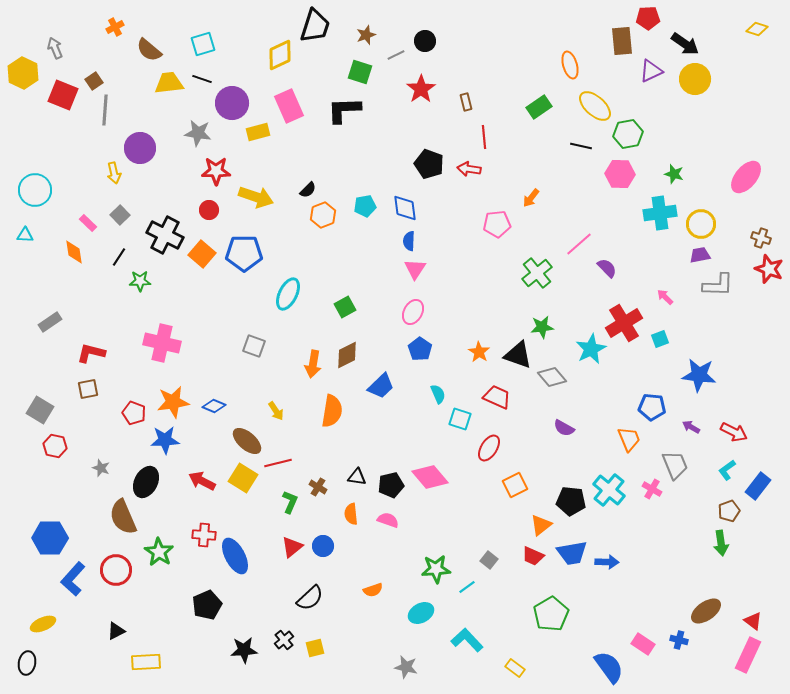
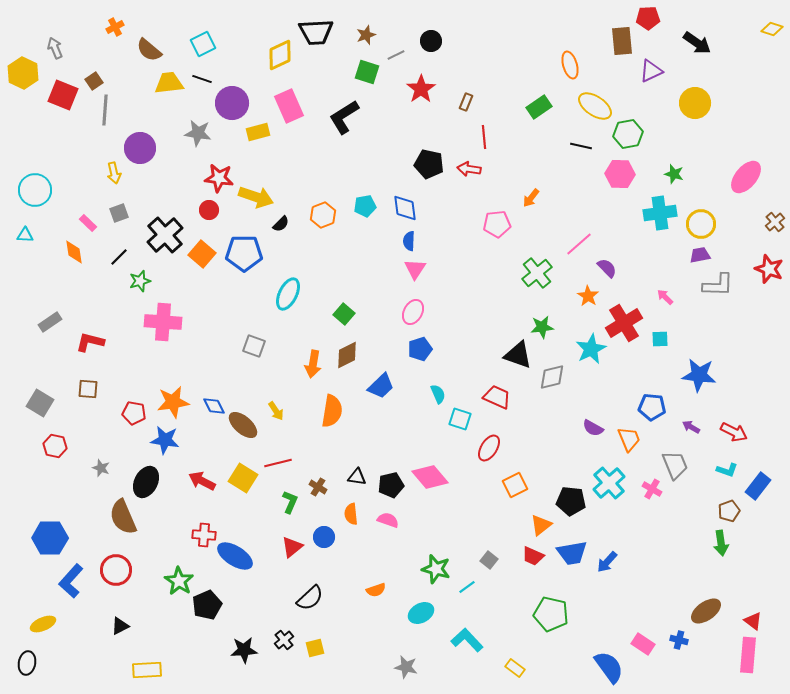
black trapezoid at (315, 26): moved 1 px right, 6 px down; rotated 69 degrees clockwise
yellow diamond at (757, 29): moved 15 px right
black circle at (425, 41): moved 6 px right
cyan square at (203, 44): rotated 10 degrees counterclockwise
black arrow at (685, 44): moved 12 px right, 1 px up
green square at (360, 72): moved 7 px right
yellow circle at (695, 79): moved 24 px down
brown rectangle at (466, 102): rotated 36 degrees clockwise
yellow ellipse at (595, 106): rotated 8 degrees counterclockwise
black L-shape at (344, 110): moved 7 px down; rotated 30 degrees counterclockwise
black pentagon at (429, 164): rotated 8 degrees counterclockwise
red star at (216, 171): moved 3 px right, 7 px down; rotated 8 degrees clockwise
black semicircle at (308, 190): moved 27 px left, 34 px down
gray square at (120, 215): moved 1 px left, 2 px up; rotated 24 degrees clockwise
black cross at (165, 235): rotated 21 degrees clockwise
brown cross at (761, 238): moved 14 px right, 16 px up; rotated 30 degrees clockwise
black line at (119, 257): rotated 12 degrees clockwise
green star at (140, 281): rotated 15 degrees counterclockwise
green square at (345, 307): moved 1 px left, 7 px down; rotated 20 degrees counterclockwise
cyan square at (660, 339): rotated 18 degrees clockwise
pink cross at (162, 343): moved 1 px right, 21 px up; rotated 9 degrees counterclockwise
blue pentagon at (420, 349): rotated 20 degrees clockwise
orange star at (479, 352): moved 109 px right, 56 px up
red L-shape at (91, 353): moved 1 px left, 11 px up
gray diamond at (552, 377): rotated 64 degrees counterclockwise
brown square at (88, 389): rotated 15 degrees clockwise
blue diamond at (214, 406): rotated 40 degrees clockwise
gray square at (40, 410): moved 7 px up
red pentagon at (134, 413): rotated 10 degrees counterclockwise
purple semicircle at (564, 428): moved 29 px right
blue star at (165, 440): rotated 12 degrees clockwise
brown ellipse at (247, 441): moved 4 px left, 16 px up
cyan L-shape at (727, 470): rotated 125 degrees counterclockwise
cyan cross at (609, 490): moved 7 px up; rotated 8 degrees clockwise
blue circle at (323, 546): moved 1 px right, 9 px up
green star at (159, 552): moved 20 px right, 29 px down
blue ellipse at (235, 556): rotated 30 degrees counterclockwise
blue arrow at (607, 562): rotated 130 degrees clockwise
green star at (436, 569): rotated 20 degrees clockwise
blue L-shape at (73, 579): moved 2 px left, 2 px down
orange semicircle at (373, 590): moved 3 px right
green pentagon at (551, 614): rotated 28 degrees counterclockwise
black triangle at (116, 631): moved 4 px right, 5 px up
pink rectangle at (748, 655): rotated 20 degrees counterclockwise
yellow rectangle at (146, 662): moved 1 px right, 8 px down
